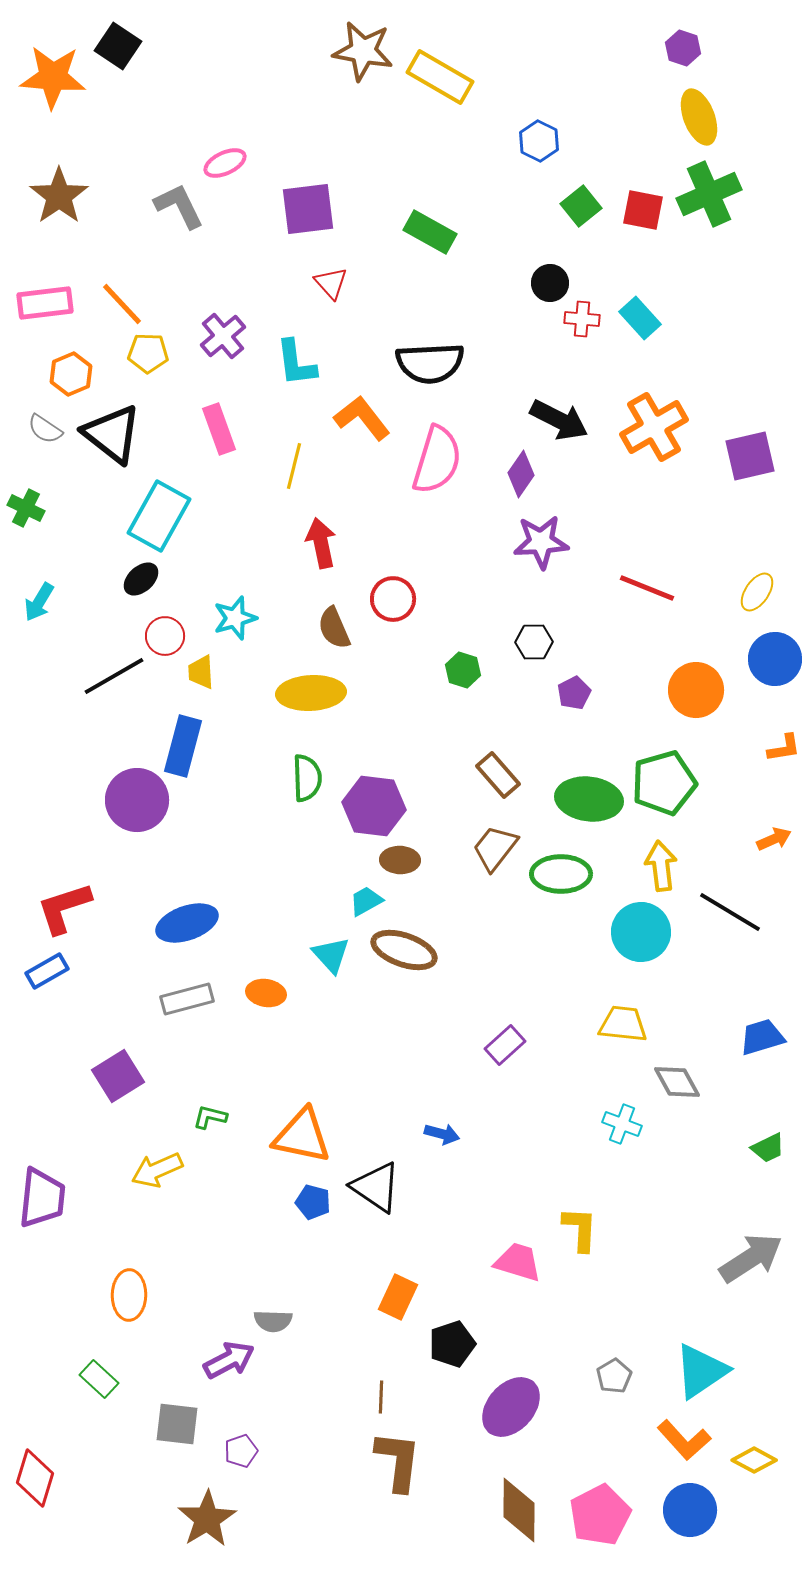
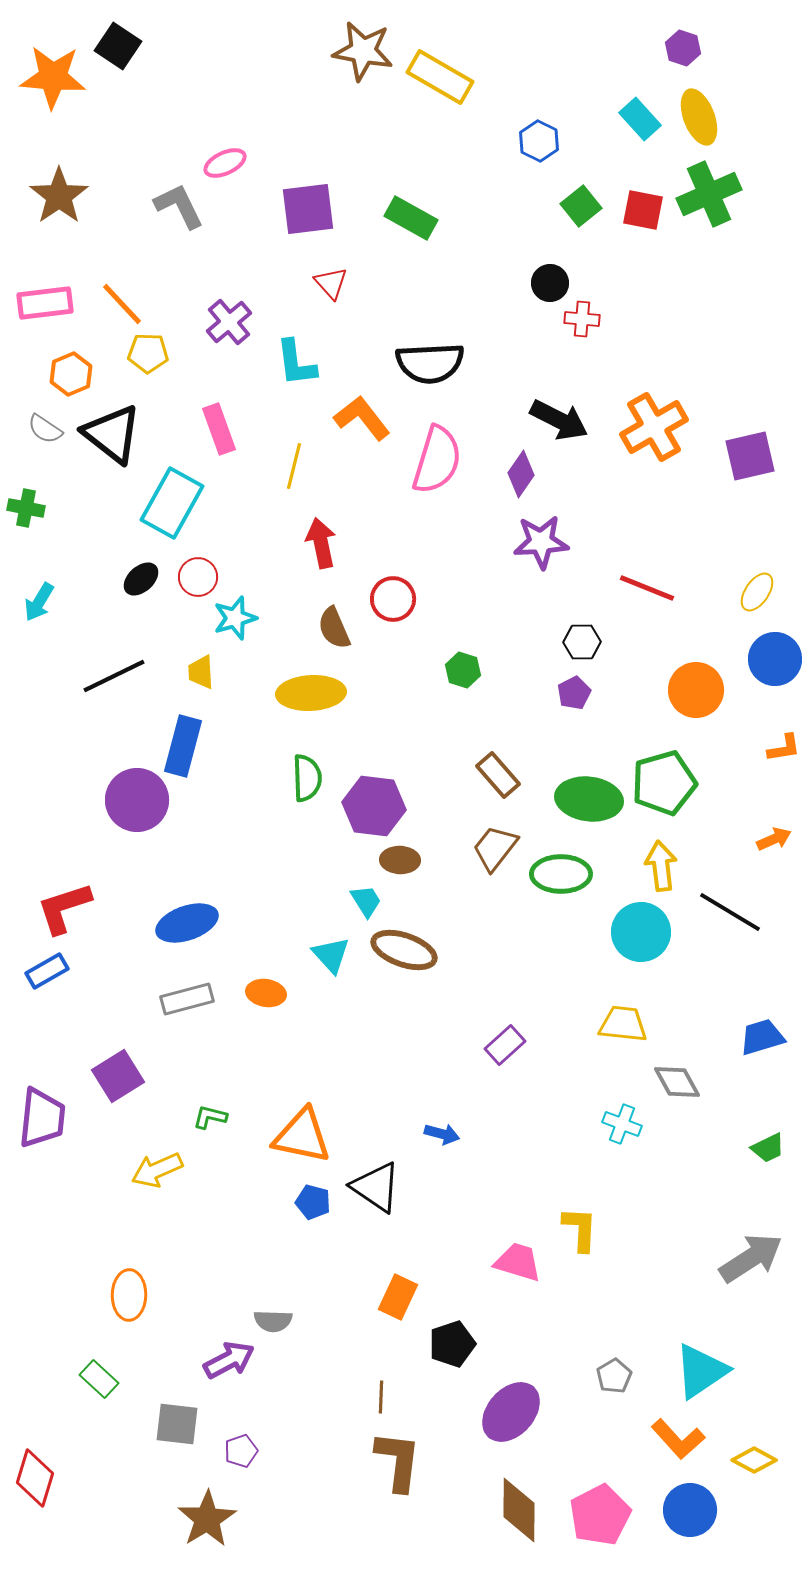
green rectangle at (430, 232): moved 19 px left, 14 px up
cyan rectangle at (640, 318): moved 199 px up
purple cross at (223, 336): moved 6 px right, 14 px up
green cross at (26, 508): rotated 15 degrees counterclockwise
cyan rectangle at (159, 516): moved 13 px right, 13 px up
red circle at (165, 636): moved 33 px right, 59 px up
black hexagon at (534, 642): moved 48 px right
black line at (114, 676): rotated 4 degrees clockwise
cyan trapezoid at (366, 901): rotated 87 degrees clockwise
purple trapezoid at (42, 1198): moved 80 px up
purple ellipse at (511, 1407): moved 5 px down
orange L-shape at (684, 1440): moved 6 px left, 1 px up
